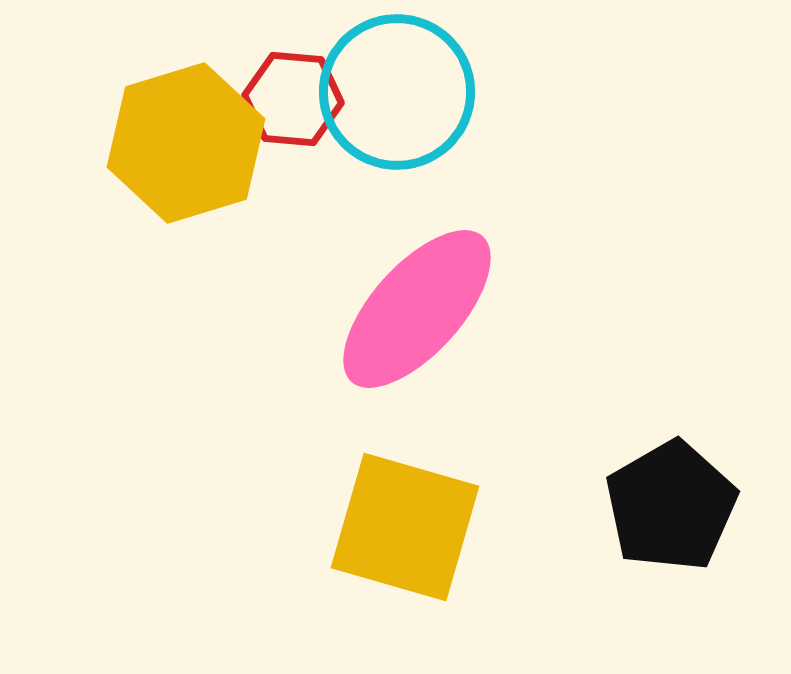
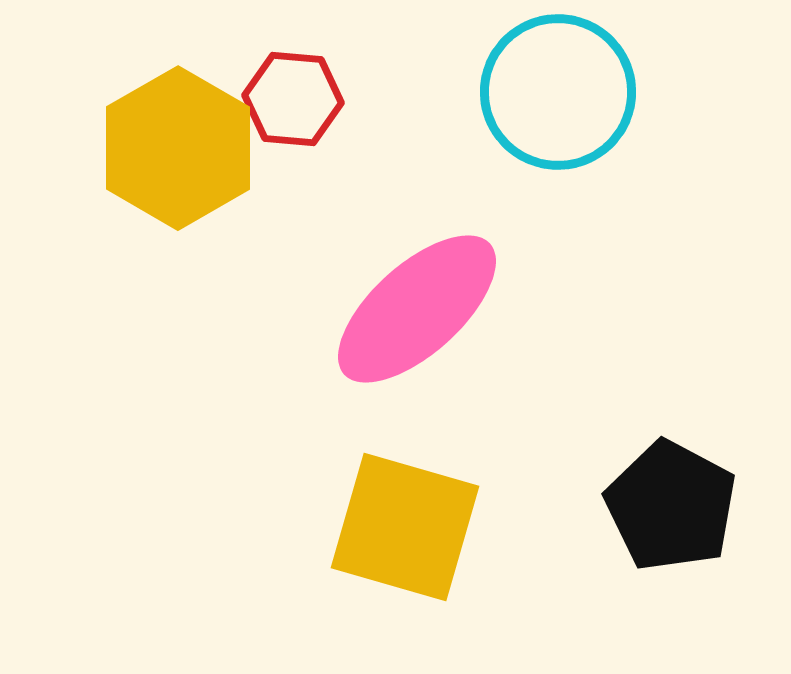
cyan circle: moved 161 px right
yellow hexagon: moved 8 px left, 5 px down; rotated 13 degrees counterclockwise
pink ellipse: rotated 6 degrees clockwise
black pentagon: rotated 14 degrees counterclockwise
